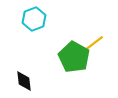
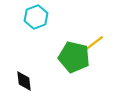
cyan hexagon: moved 2 px right, 2 px up
green pentagon: rotated 16 degrees counterclockwise
